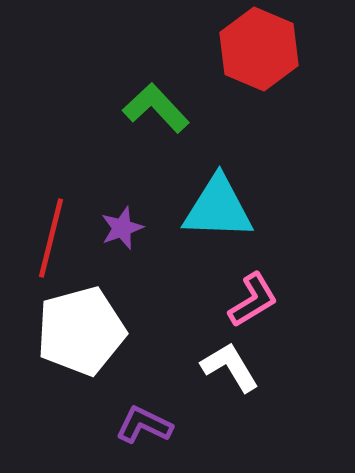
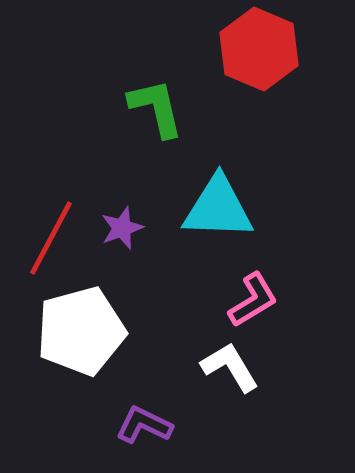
green L-shape: rotated 30 degrees clockwise
red line: rotated 14 degrees clockwise
